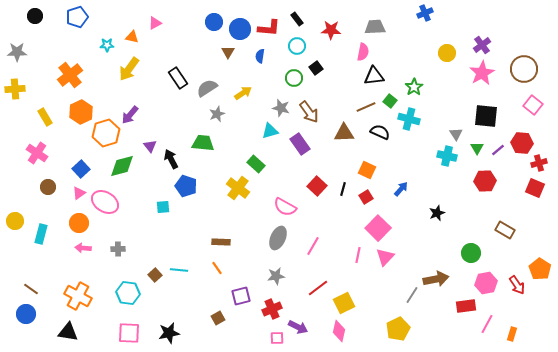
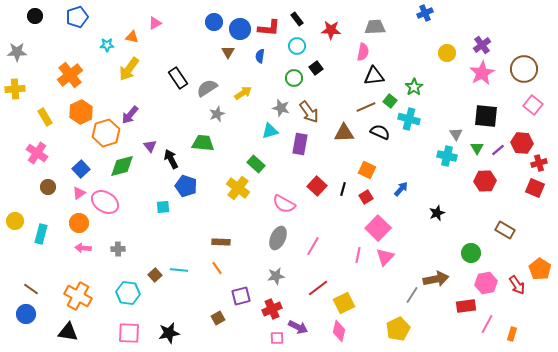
purple rectangle at (300, 144): rotated 45 degrees clockwise
pink semicircle at (285, 207): moved 1 px left, 3 px up
